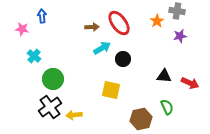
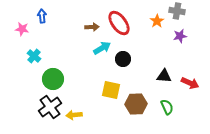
brown hexagon: moved 5 px left, 15 px up; rotated 10 degrees clockwise
